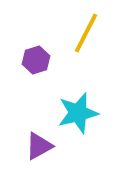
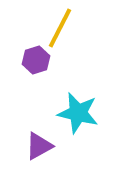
yellow line: moved 26 px left, 5 px up
cyan star: rotated 27 degrees clockwise
